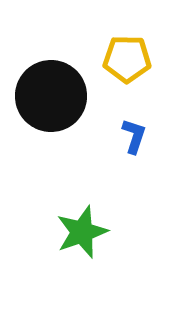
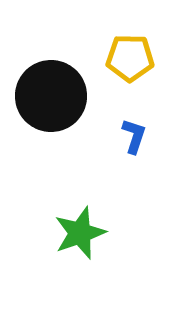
yellow pentagon: moved 3 px right, 1 px up
green star: moved 2 px left, 1 px down
